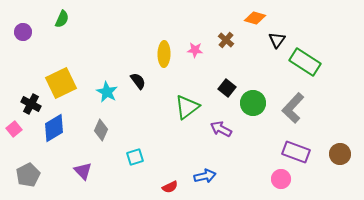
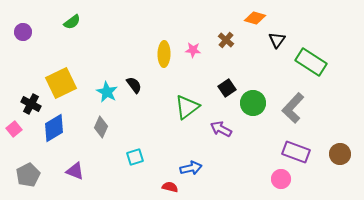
green semicircle: moved 10 px right, 3 px down; rotated 30 degrees clockwise
pink star: moved 2 px left
green rectangle: moved 6 px right
black semicircle: moved 4 px left, 4 px down
black square: rotated 18 degrees clockwise
gray diamond: moved 3 px up
purple triangle: moved 8 px left; rotated 24 degrees counterclockwise
blue arrow: moved 14 px left, 8 px up
red semicircle: rotated 140 degrees counterclockwise
